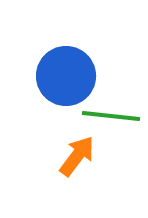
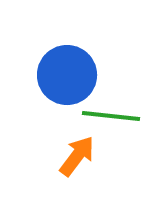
blue circle: moved 1 px right, 1 px up
